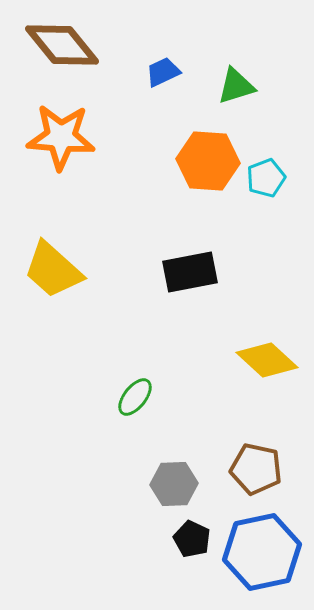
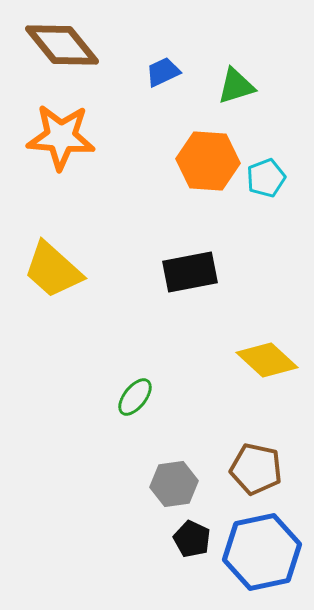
gray hexagon: rotated 6 degrees counterclockwise
